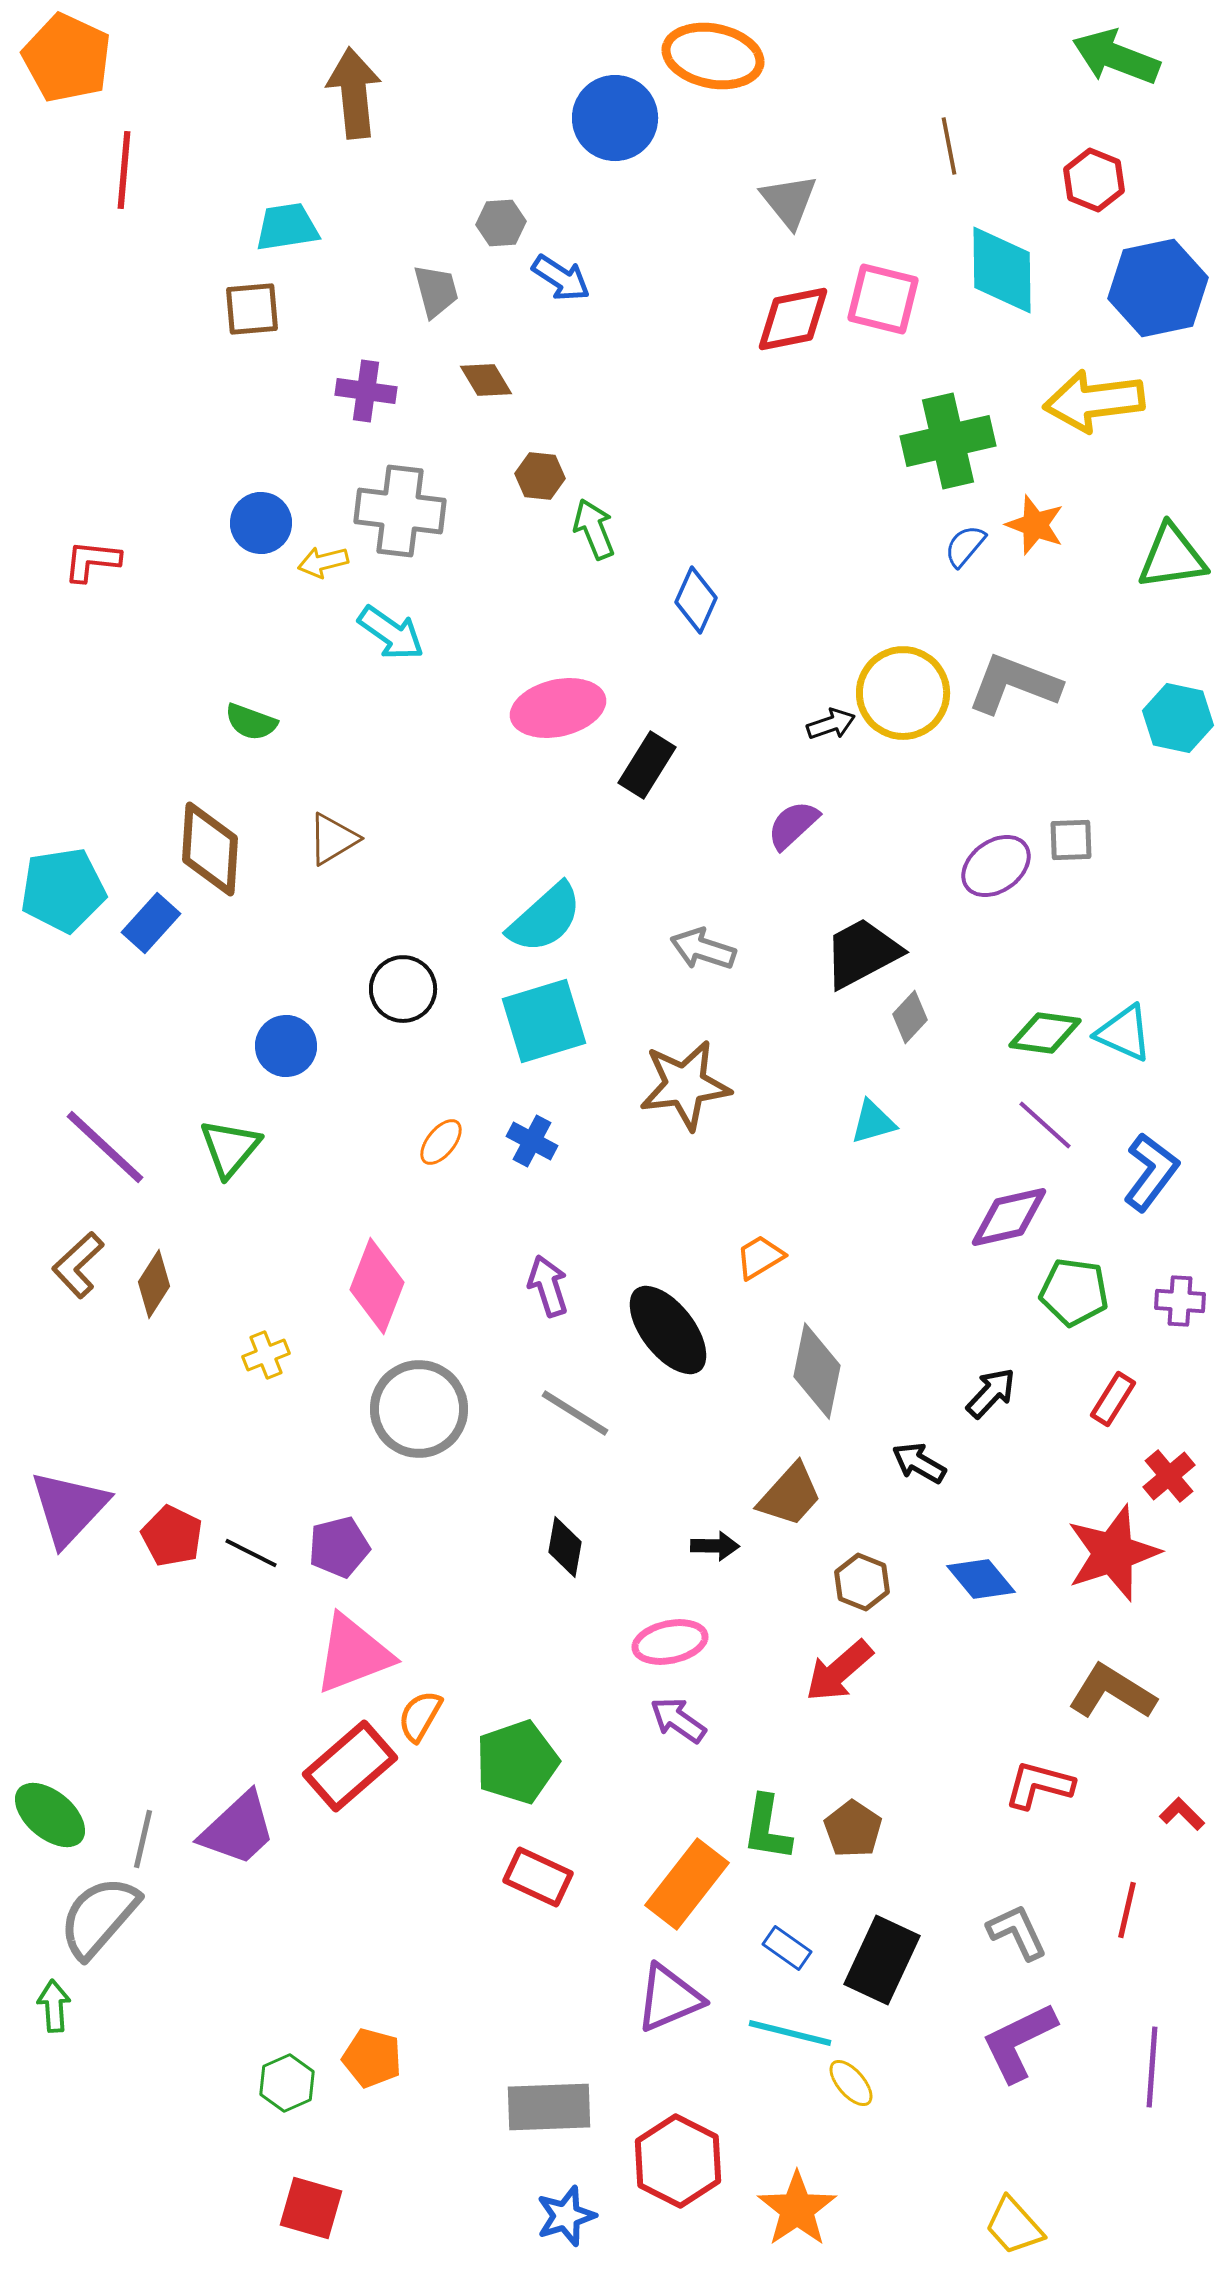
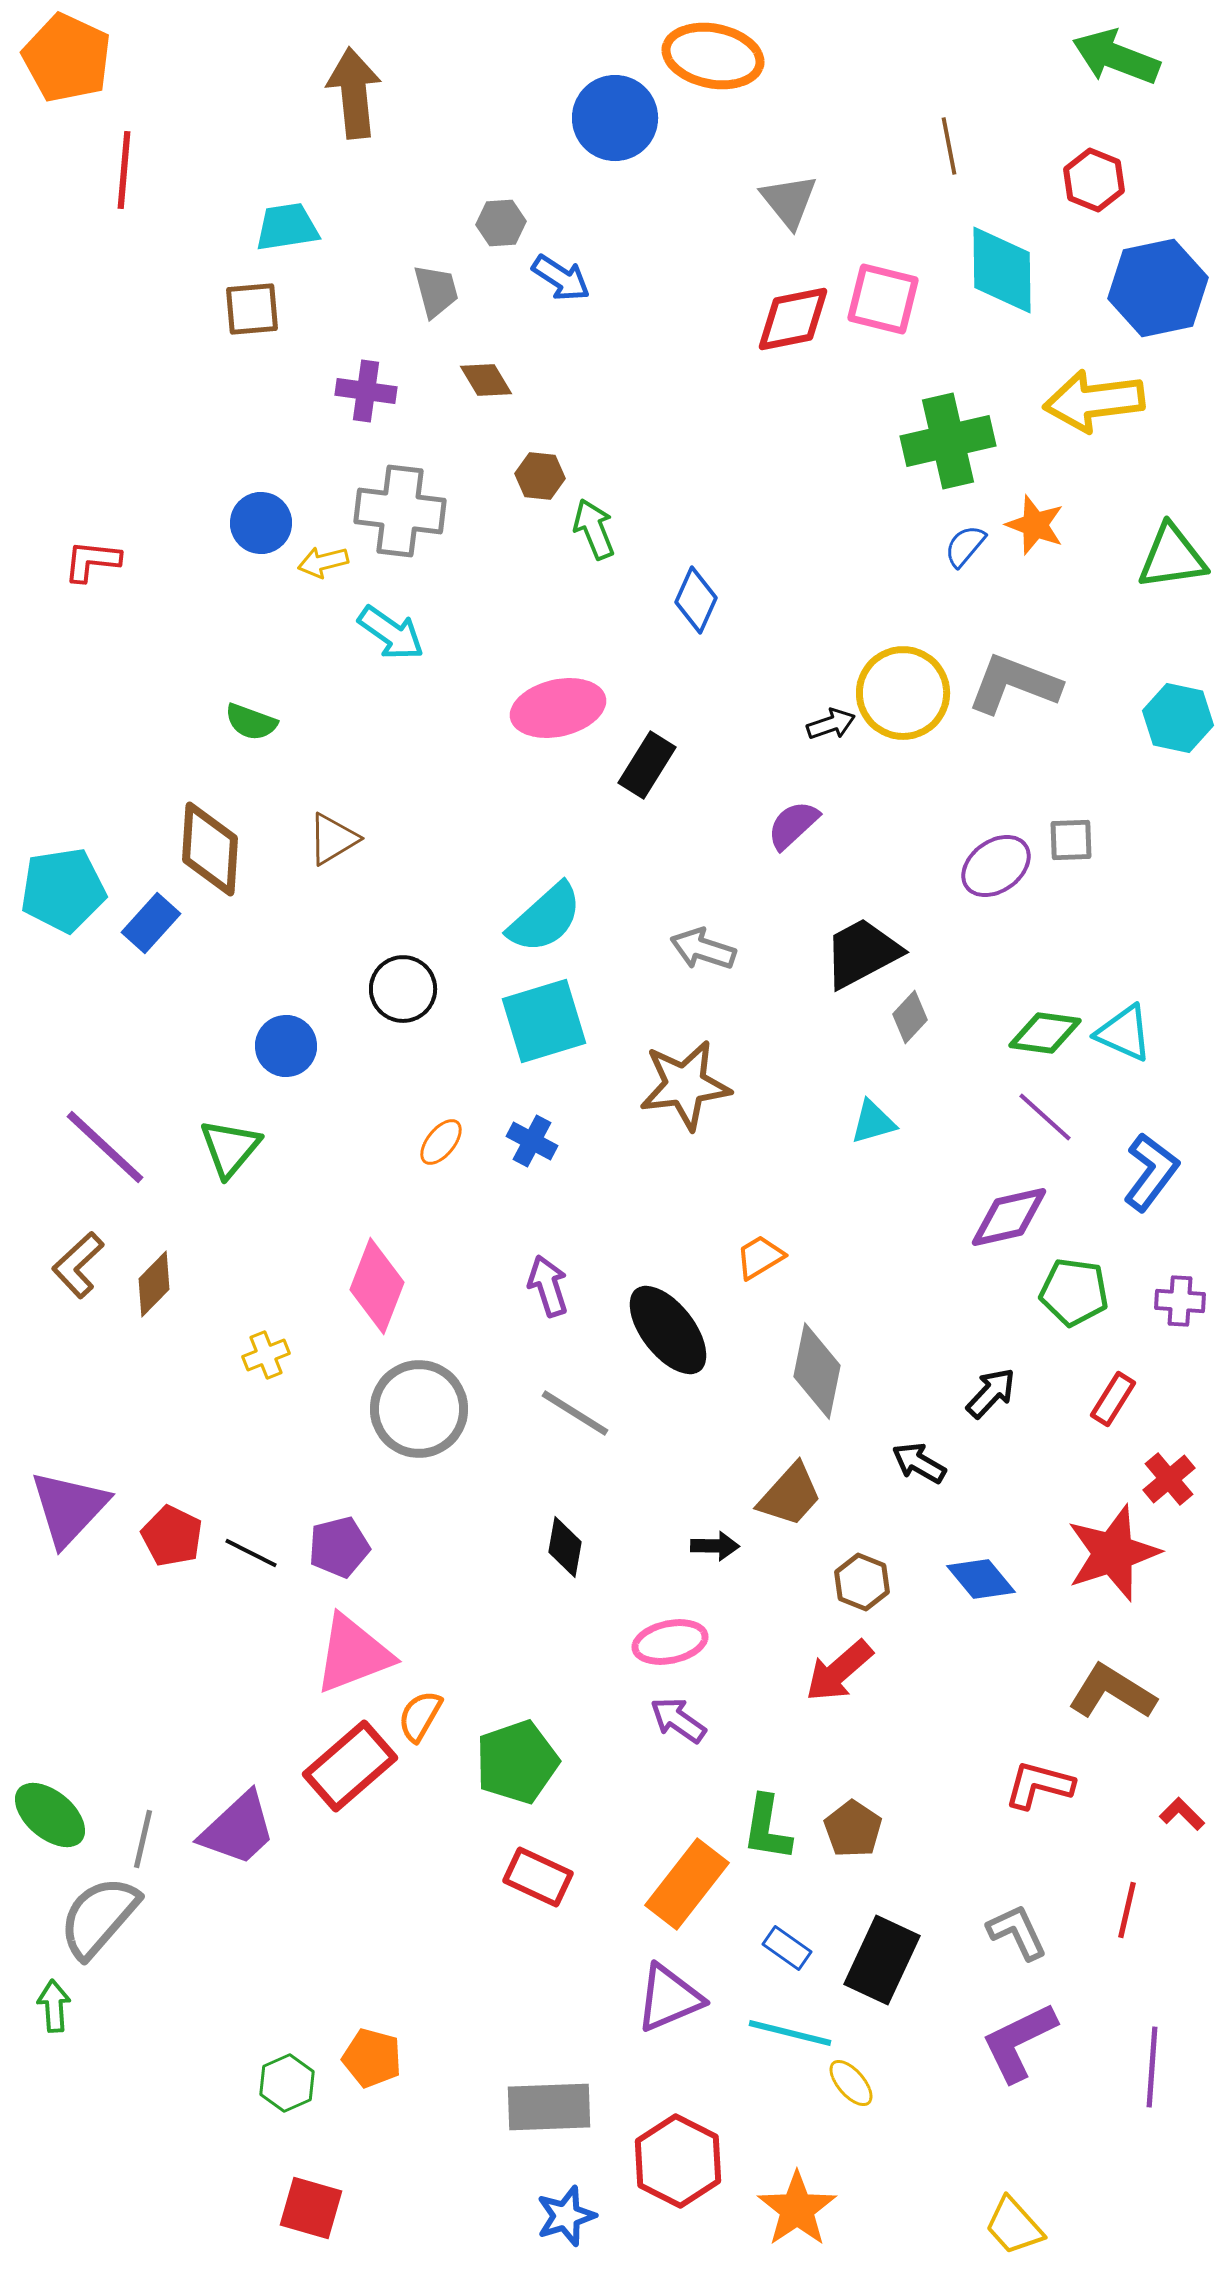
purple line at (1045, 1125): moved 8 px up
brown diamond at (154, 1284): rotated 12 degrees clockwise
red cross at (1169, 1476): moved 3 px down
